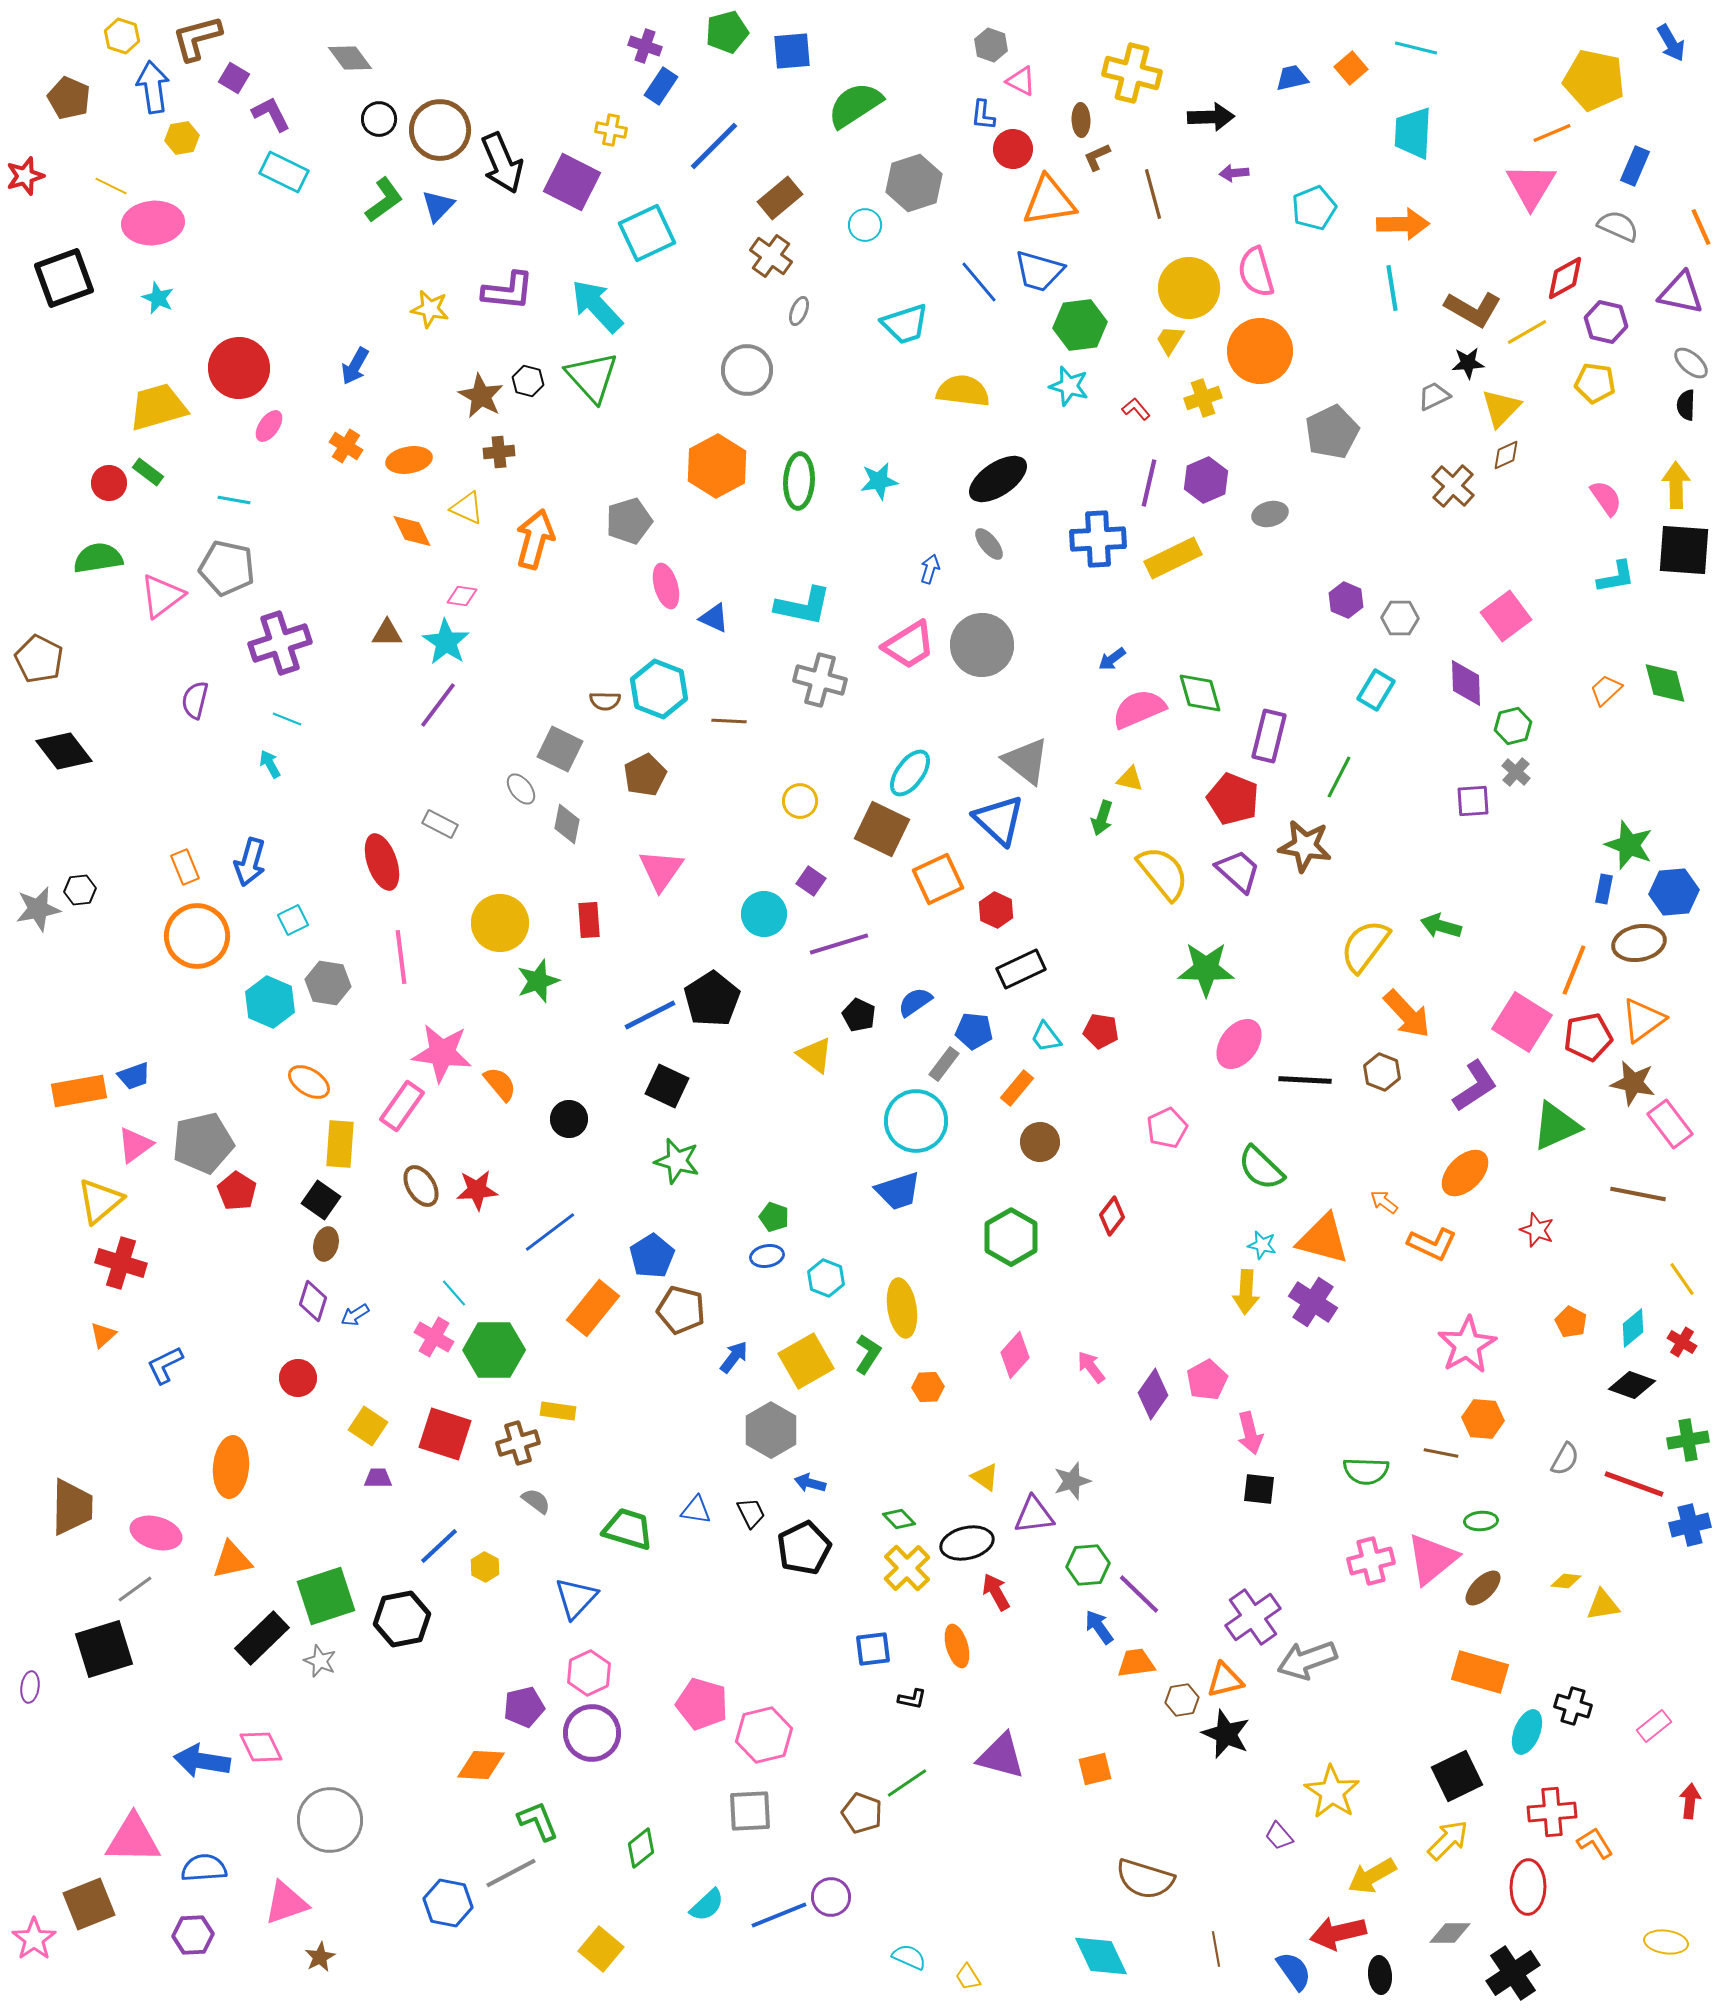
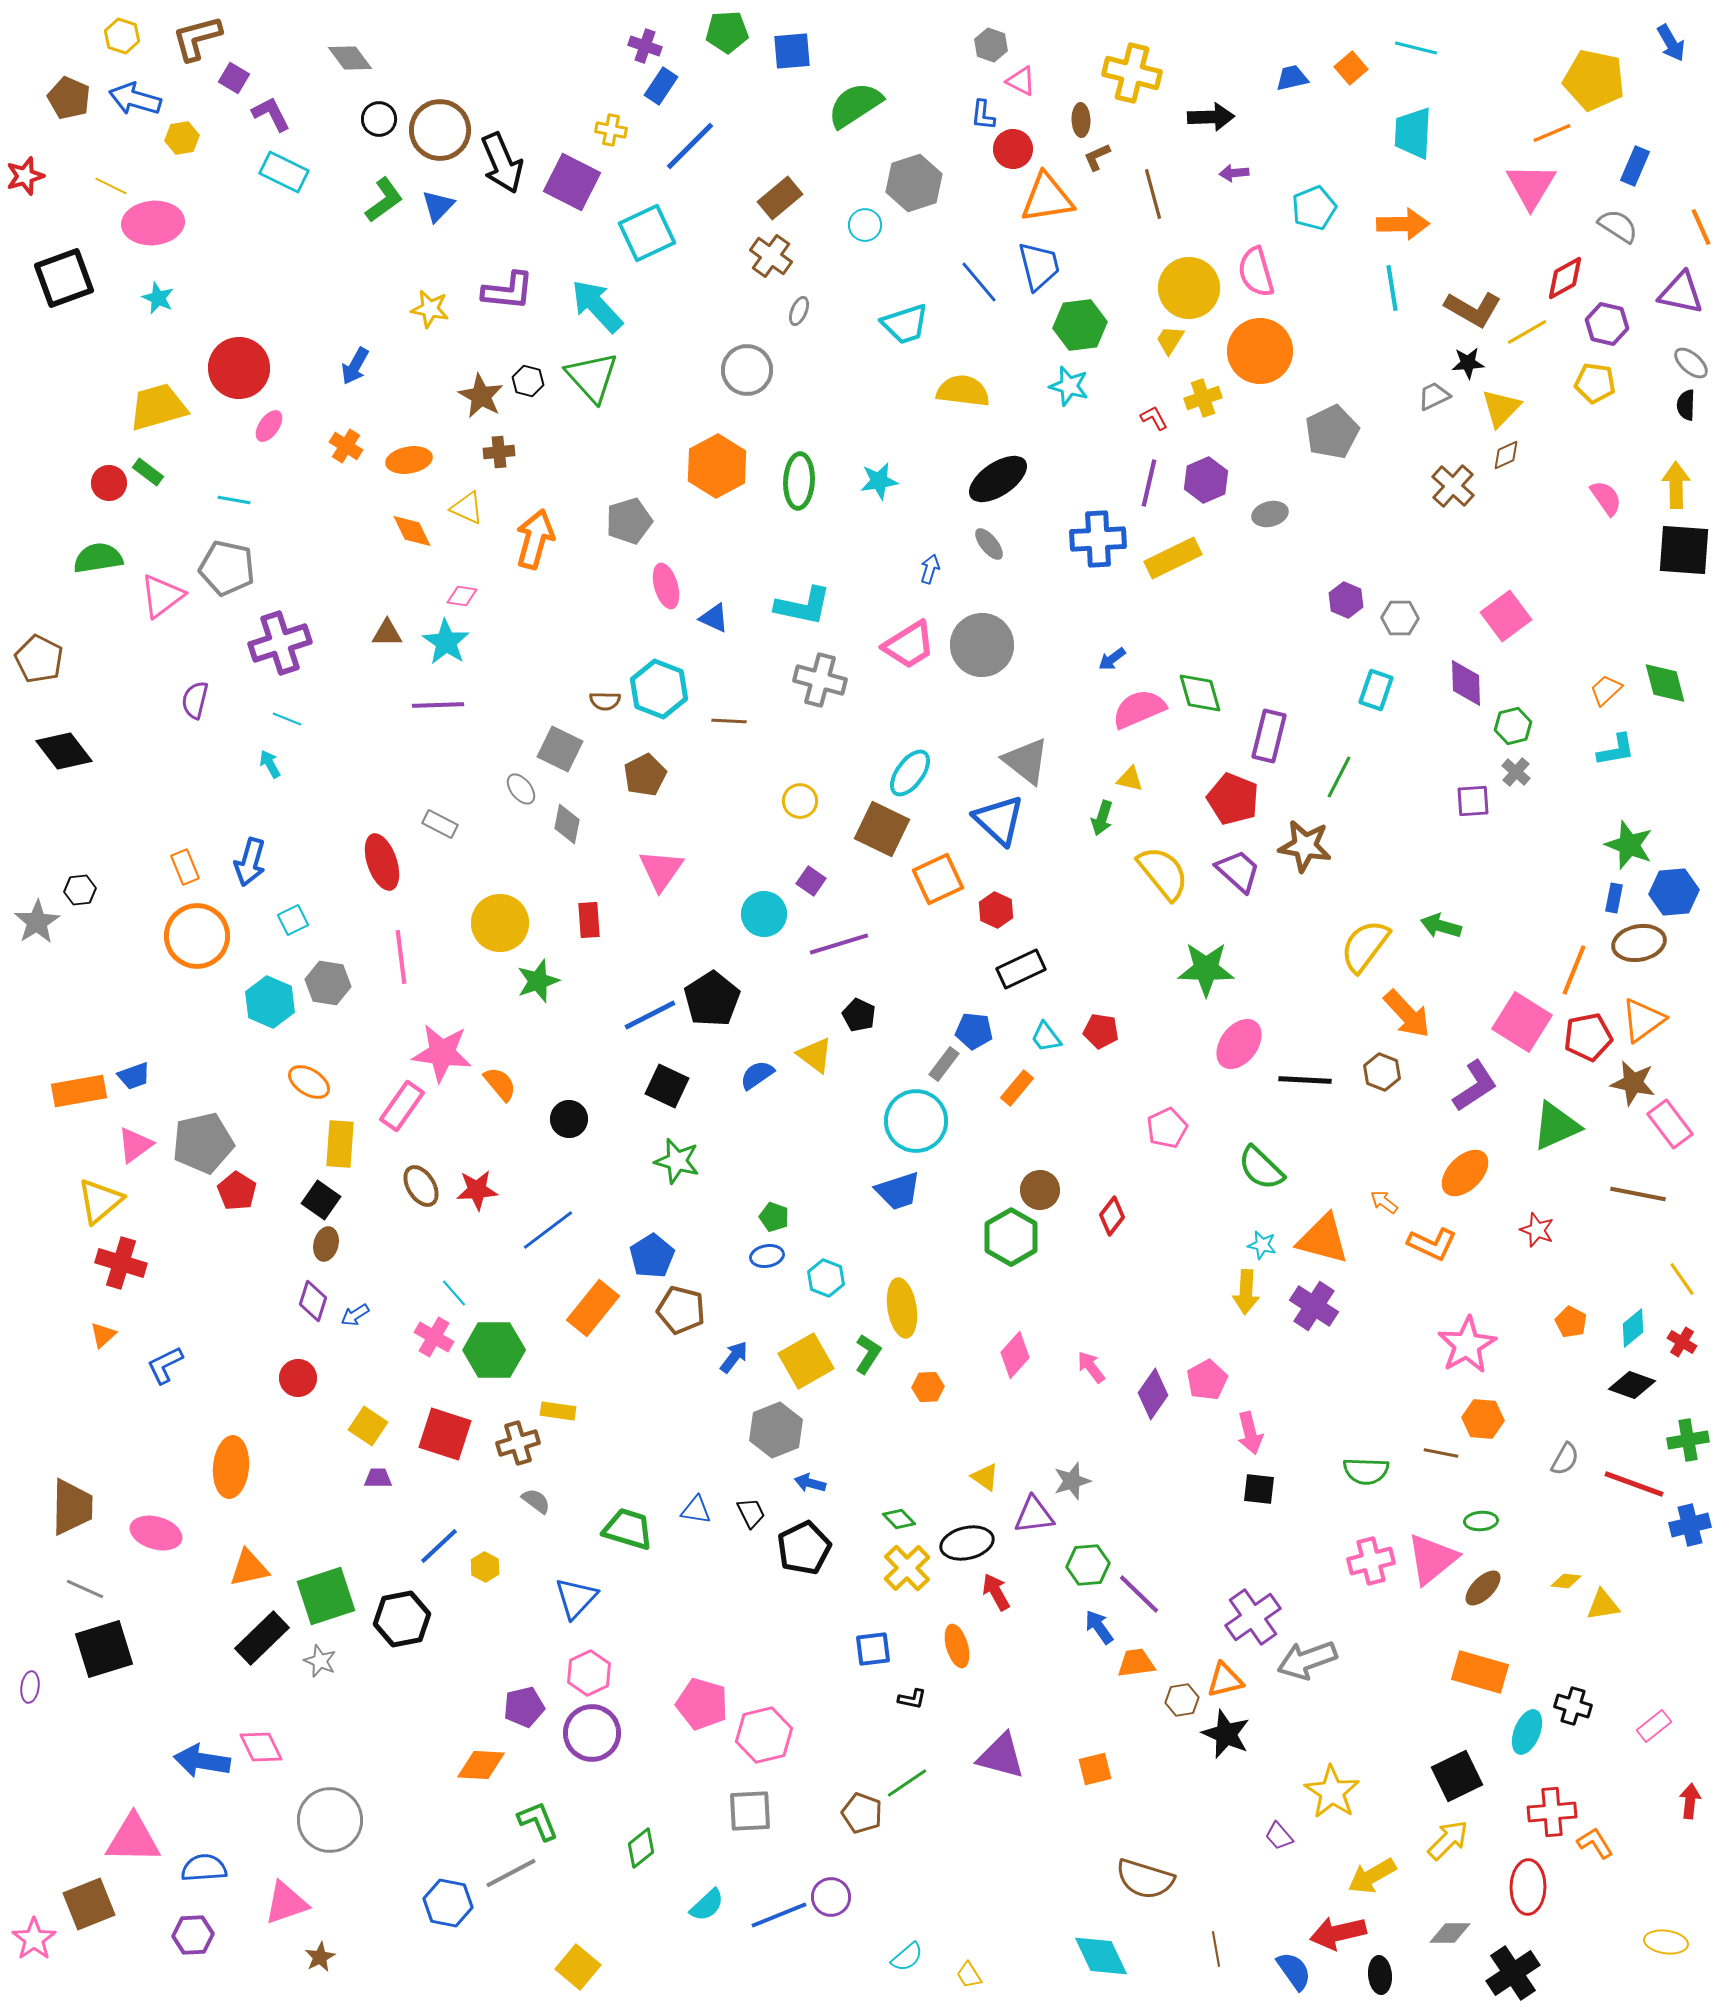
green pentagon at (727, 32): rotated 12 degrees clockwise
blue arrow at (153, 87): moved 18 px left, 12 px down; rotated 66 degrees counterclockwise
blue line at (714, 146): moved 24 px left
orange triangle at (1049, 201): moved 2 px left, 3 px up
gray semicircle at (1618, 226): rotated 9 degrees clockwise
blue trapezoid at (1039, 271): moved 5 px up; rotated 120 degrees counterclockwise
purple hexagon at (1606, 322): moved 1 px right, 2 px down
red L-shape at (1136, 409): moved 18 px right, 9 px down; rotated 12 degrees clockwise
cyan L-shape at (1616, 577): moved 173 px down
cyan rectangle at (1376, 690): rotated 12 degrees counterclockwise
purple line at (438, 705): rotated 51 degrees clockwise
blue rectangle at (1604, 889): moved 10 px right, 9 px down
gray star at (38, 909): moved 1 px left, 13 px down; rotated 21 degrees counterclockwise
blue semicircle at (915, 1002): moved 158 px left, 73 px down
brown circle at (1040, 1142): moved 48 px down
blue line at (550, 1232): moved 2 px left, 2 px up
purple cross at (1313, 1302): moved 1 px right, 4 px down
gray hexagon at (771, 1430): moved 5 px right; rotated 8 degrees clockwise
orange triangle at (232, 1560): moved 17 px right, 8 px down
gray line at (135, 1589): moved 50 px left; rotated 60 degrees clockwise
yellow square at (601, 1949): moved 23 px left, 18 px down
cyan semicircle at (909, 1957): moved 2 px left; rotated 116 degrees clockwise
yellow trapezoid at (968, 1977): moved 1 px right, 2 px up
